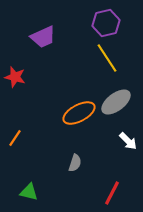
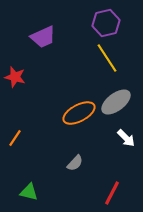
white arrow: moved 2 px left, 3 px up
gray semicircle: rotated 24 degrees clockwise
